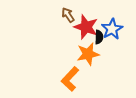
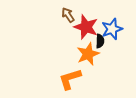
blue star: rotated 10 degrees clockwise
black semicircle: moved 1 px right, 4 px down
orange star: rotated 10 degrees counterclockwise
orange L-shape: rotated 30 degrees clockwise
